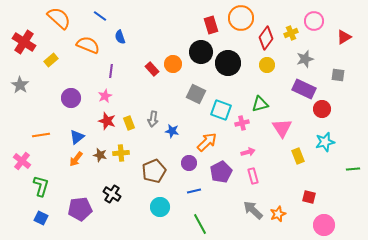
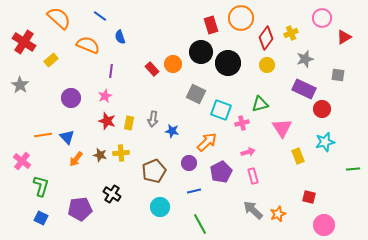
pink circle at (314, 21): moved 8 px right, 3 px up
yellow rectangle at (129, 123): rotated 32 degrees clockwise
orange line at (41, 135): moved 2 px right
blue triangle at (77, 137): moved 10 px left; rotated 35 degrees counterclockwise
